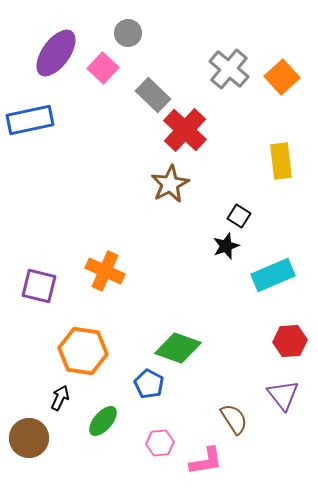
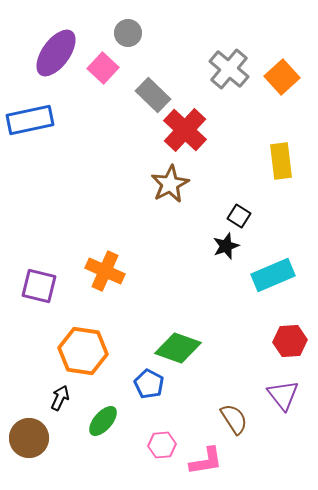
pink hexagon: moved 2 px right, 2 px down
